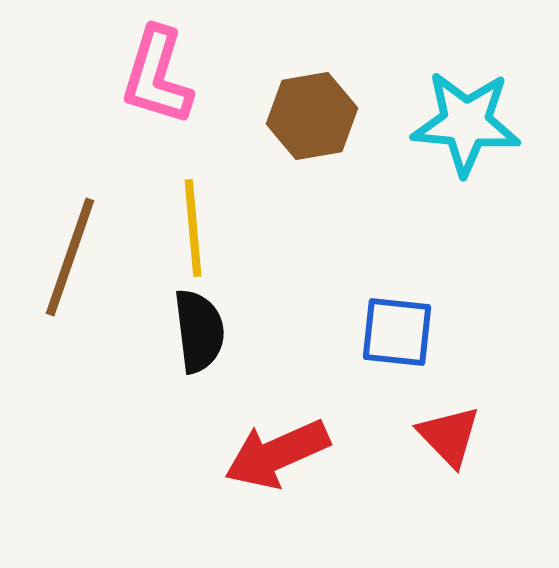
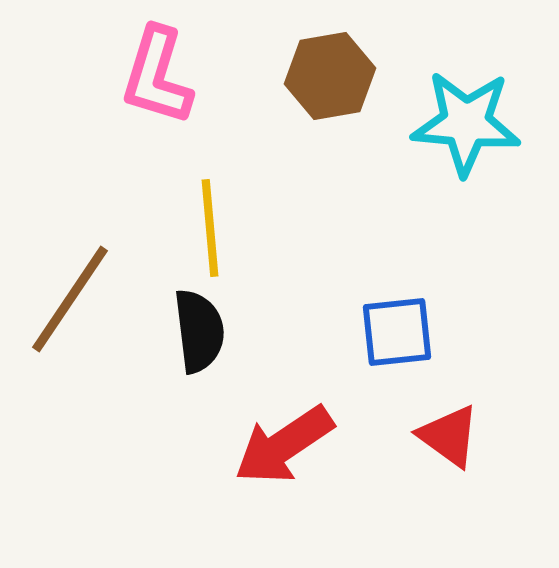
brown hexagon: moved 18 px right, 40 px up
yellow line: moved 17 px right
brown line: moved 42 px down; rotated 15 degrees clockwise
blue square: rotated 12 degrees counterclockwise
red triangle: rotated 10 degrees counterclockwise
red arrow: moved 7 px right, 9 px up; rotated 10 degrees counterclockwise
